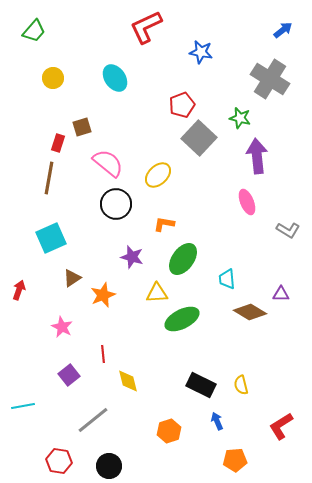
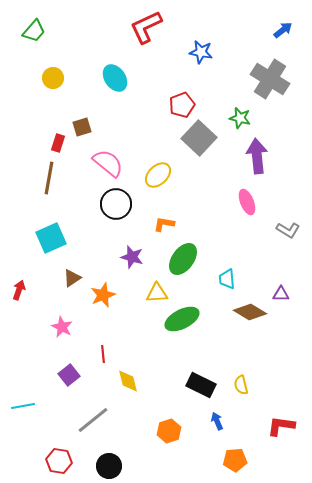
red L-shape at (281, 426): rotated 40 degrees clockwise
